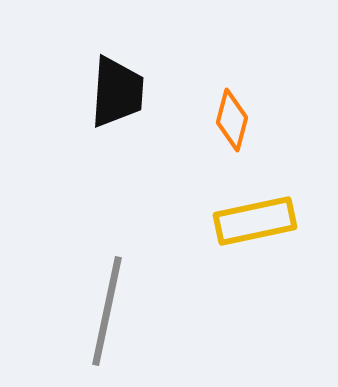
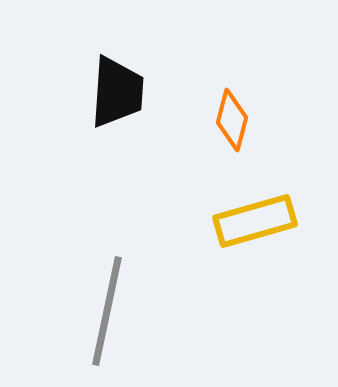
yellow rectangle: rotated 4 degrees counterclockwise
